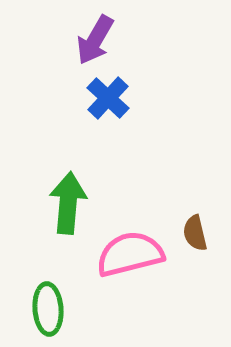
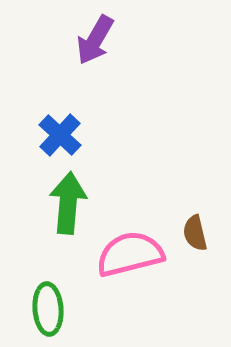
blue cross: moved 48 px left, 37 px down
